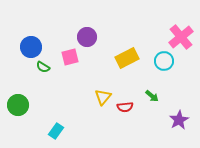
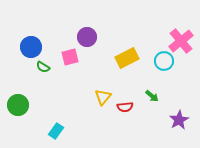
pink cross: moved 4 px down
